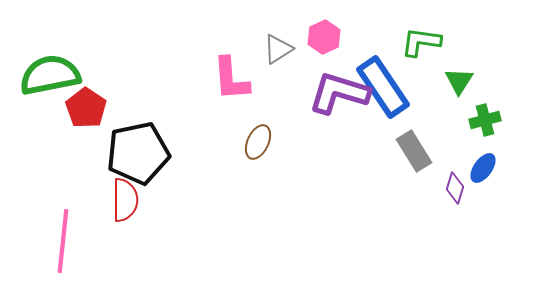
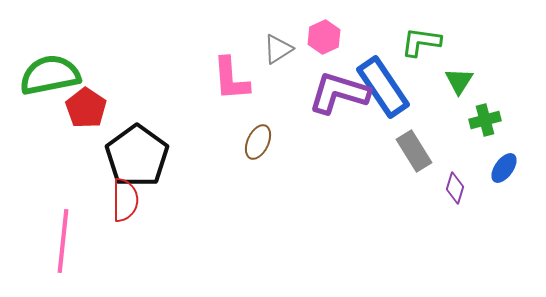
black pentagon: moved 1 px left, 3 px down; rotated 24 degrees counterclockwise
blue ellipse: moved 21 px right
